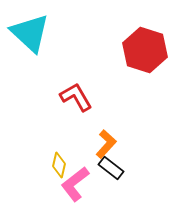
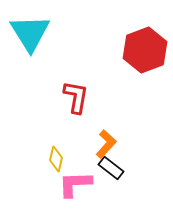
cyan triangle: rotated 15 degrees clockwise
red hexagon: rotated 21 degrees clockwise
red L-shape: rotated 40 degrees clockwise
yellow diamond: moved 3 px left, 6 px up
pink L-shape: rotated 36 degrees clockwise
